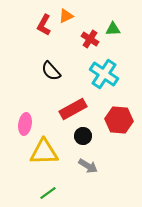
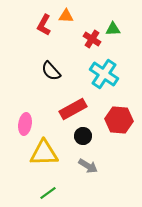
orange triangle: rotated 28 degrees clockwise
red cross: moved 2 px right
yellow triangle: moved 1 px down
